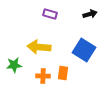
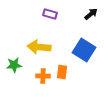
black arrow: moved 1 px right; rotated 24 degrees counterclockwise
orange rectangle: moved 1 px left, 1 px up
